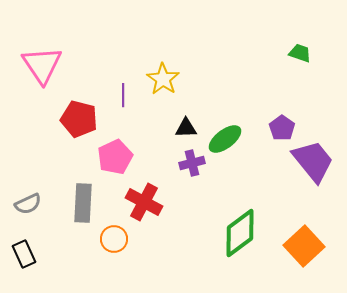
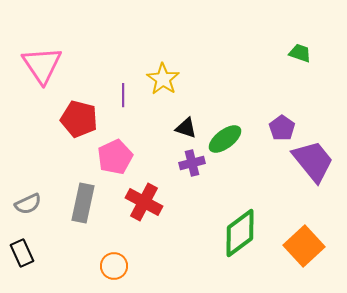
black triangle: rotated 20 degrees clockwise
gray rectangle: rotated 9 degrees clockwise
orange circle: moved 27 px down
black rectangle: moved 2 px left, 1 px up
